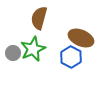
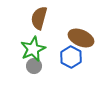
gray circle: moved 21 px right, 13 px down
